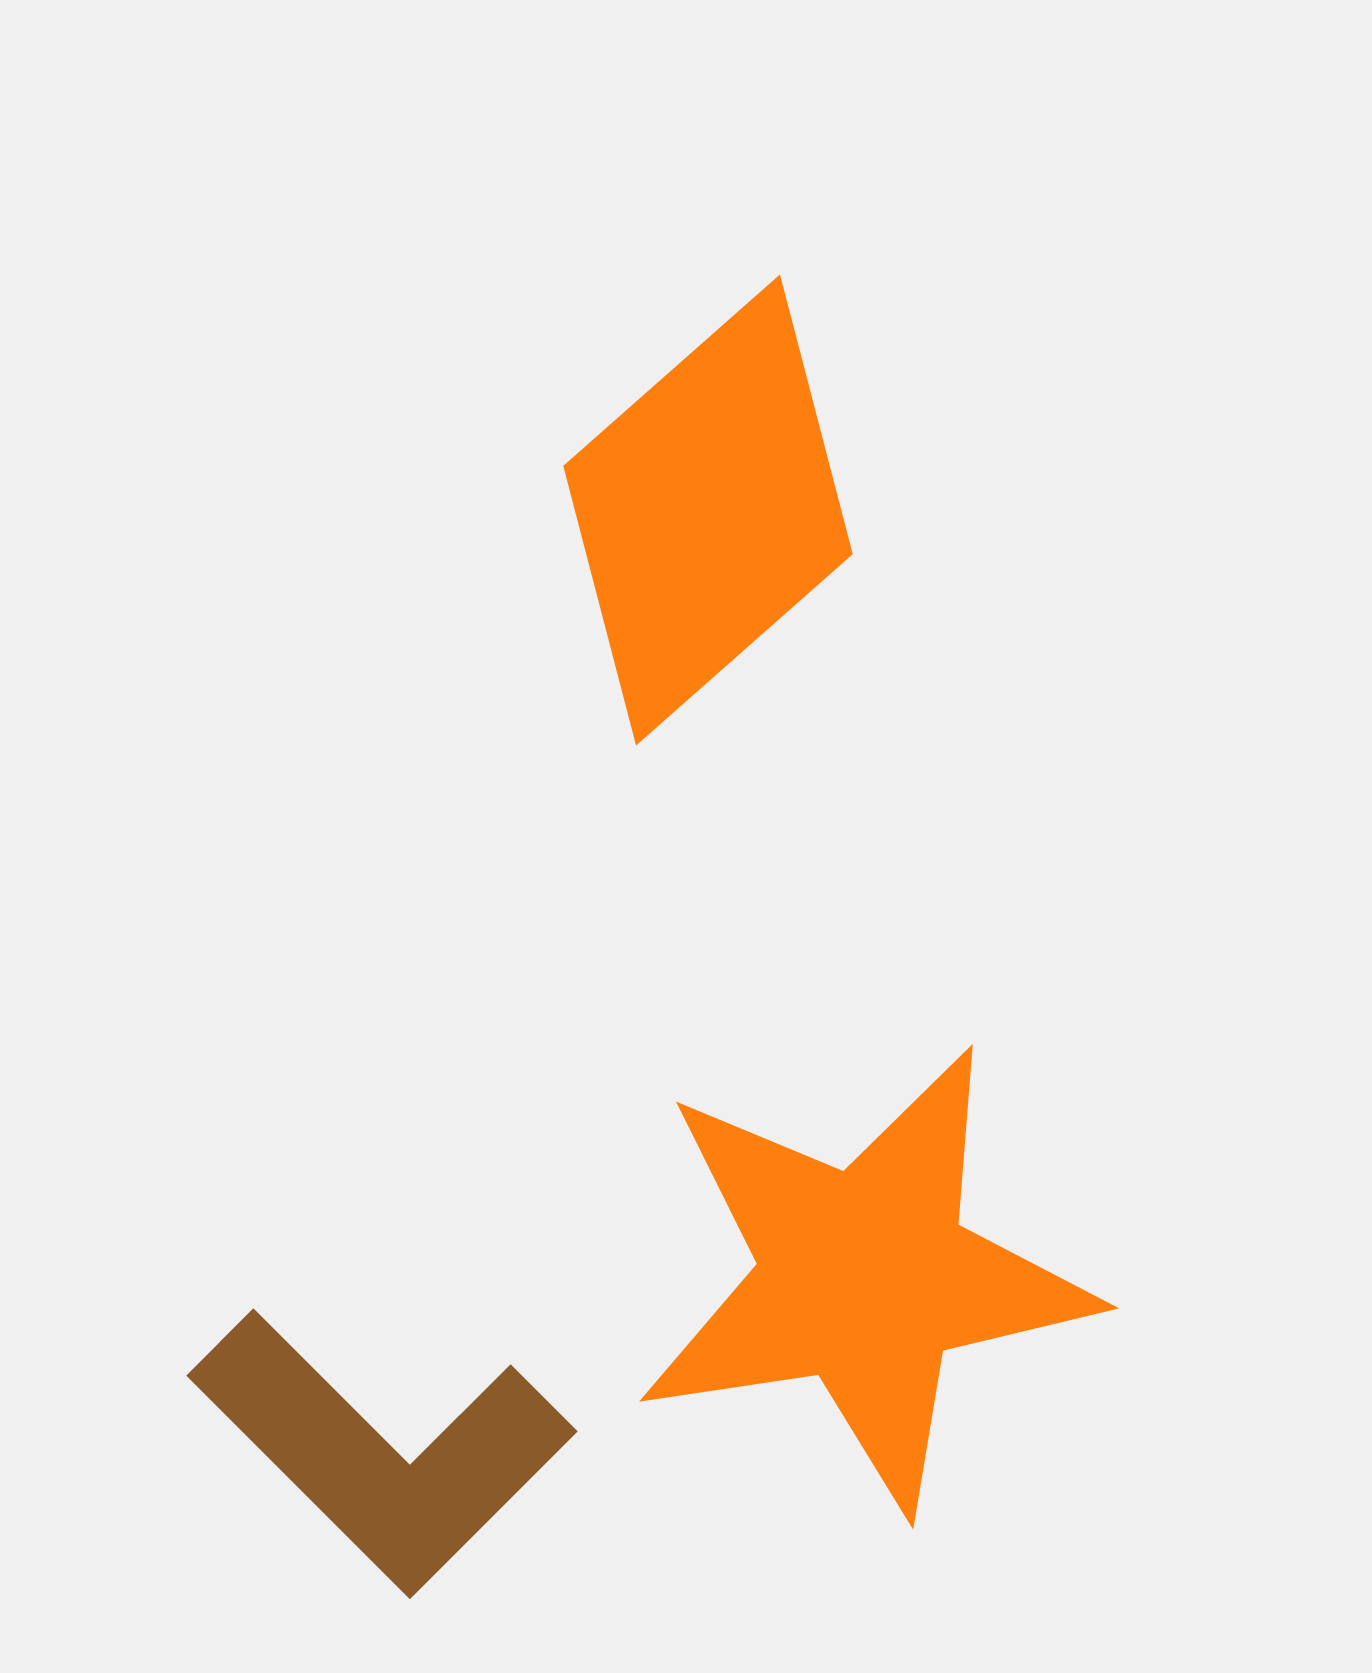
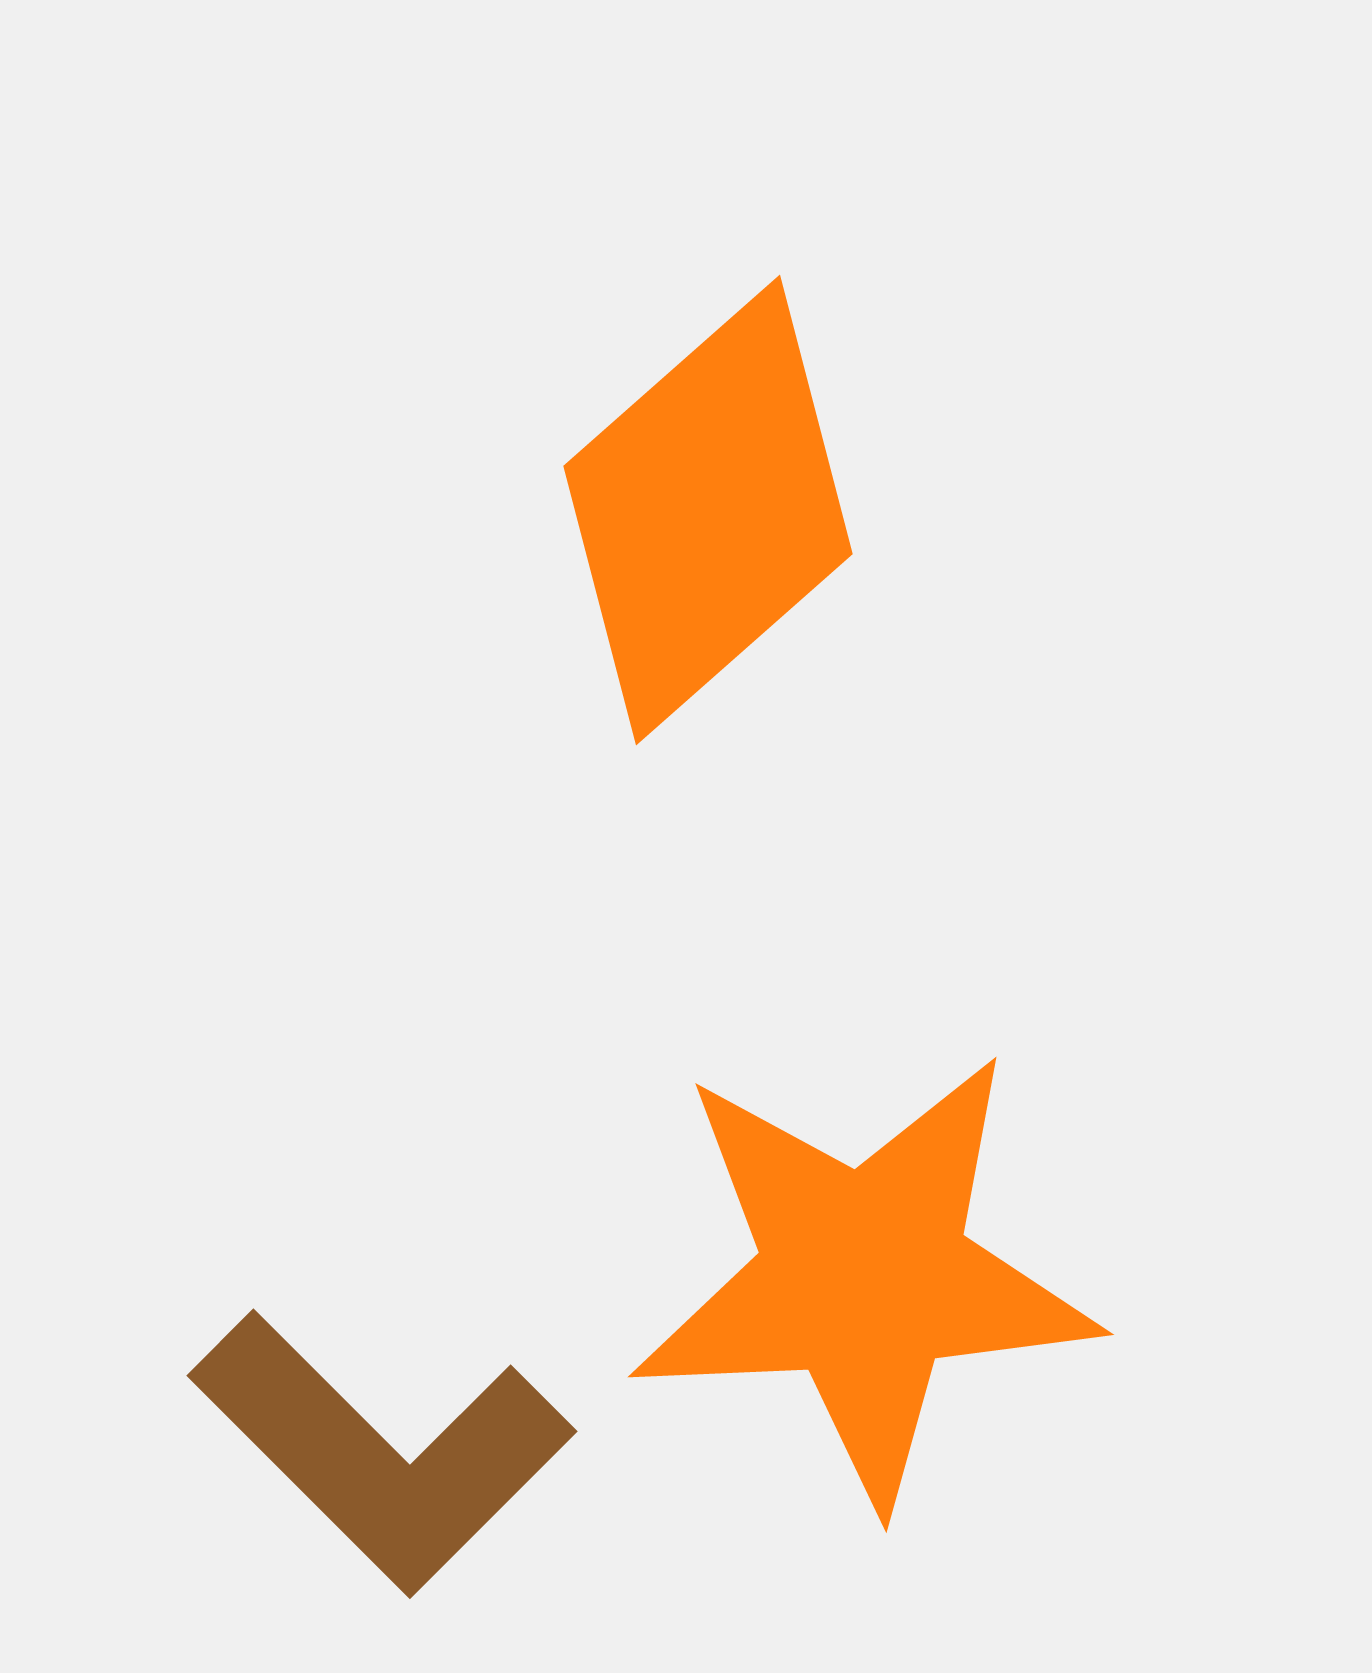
orange star: rotated 6 degrees clockwise
